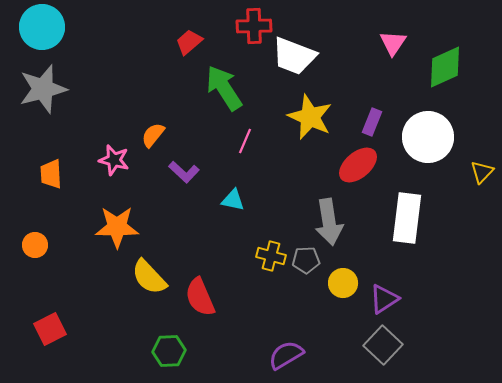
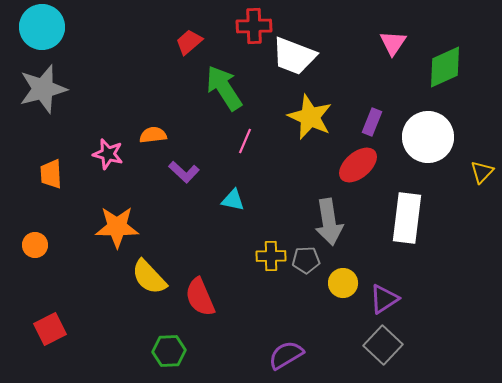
orange semicircle: rotated 44 degrees clockwise
pink star: moved 6 px left, 6 px up
yellow cross: rotated 16 degrees counterclockwise
